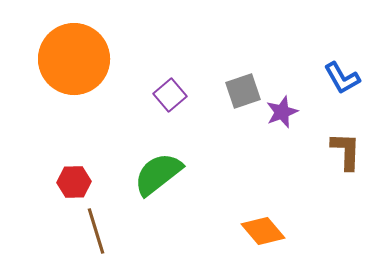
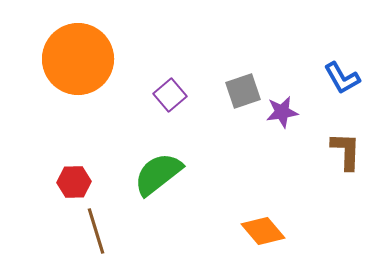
orange circle: moved 4 px right
purple star: rotated 12 degrees clockwise
